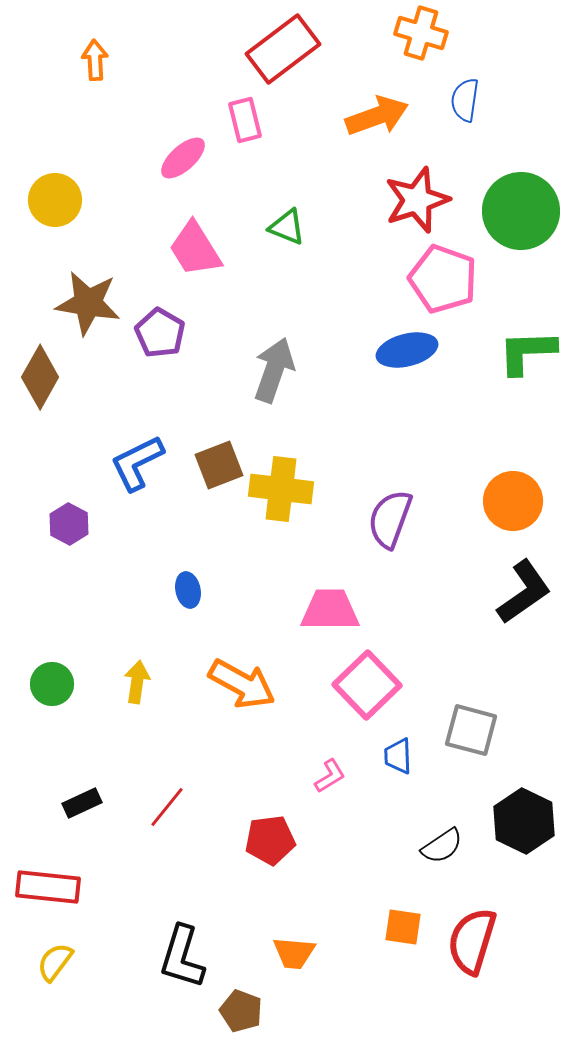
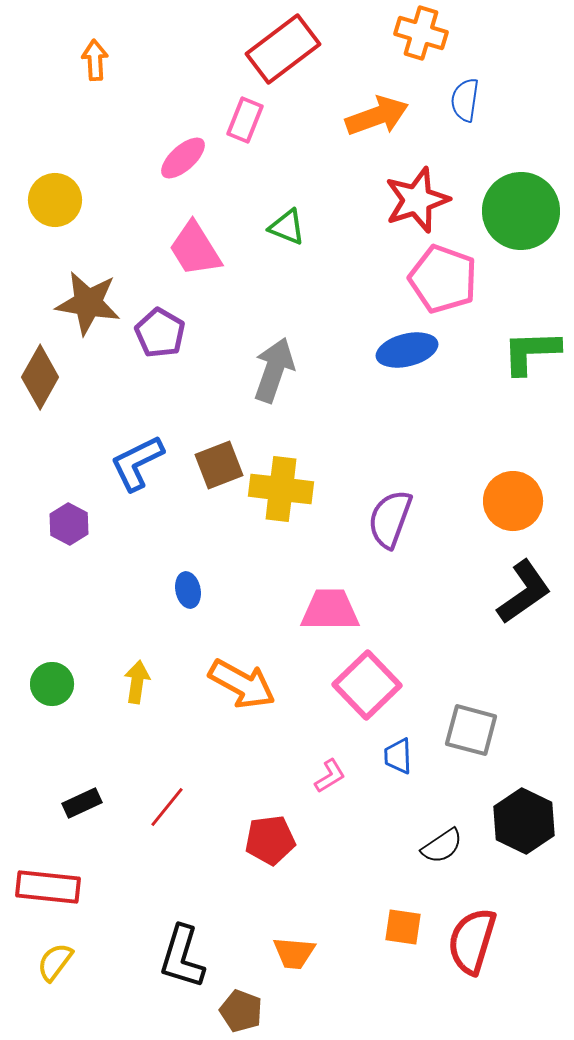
pink rectangle at (245, 120): rotated 36 degrees clockwise
green L-shape at (527, 352): moved 4 px right
